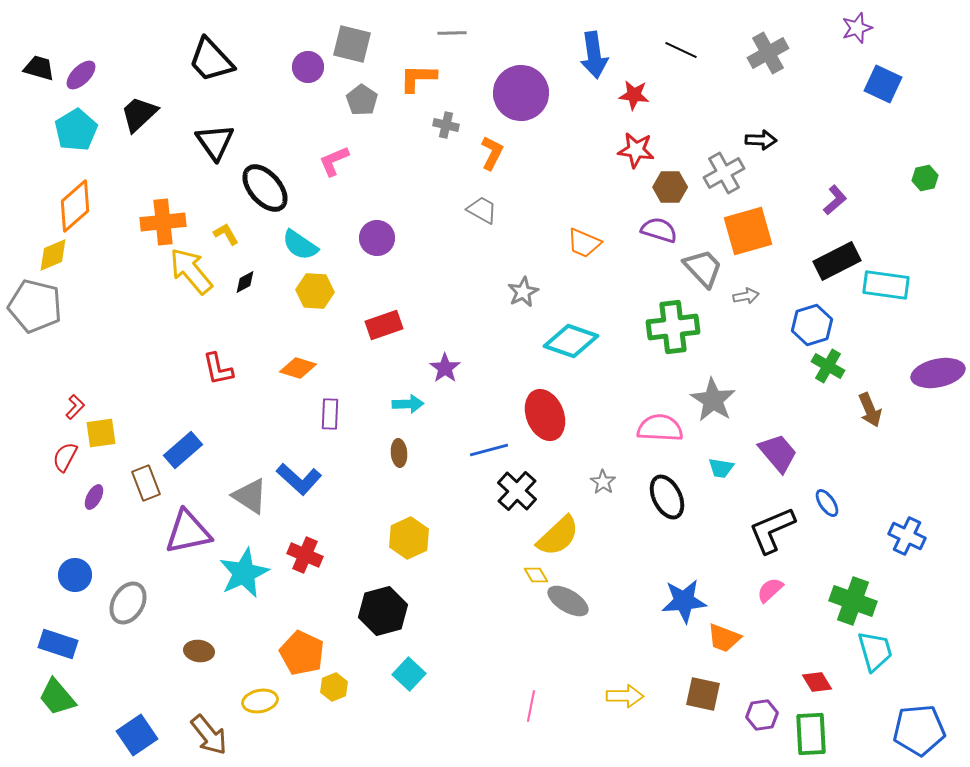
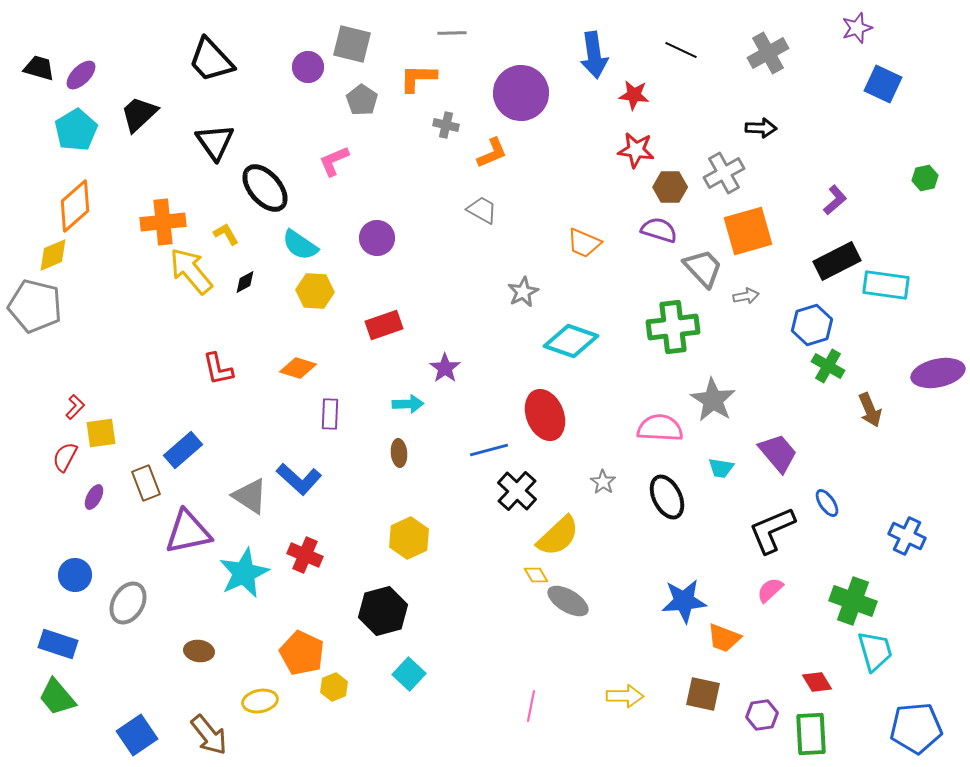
black arrow at (761, 140): moved 12 px up
orange L-shape at (492, 153): rotated 40 degrees clockwise
blue pentagon at (919, 730): moved 3 px left, 2 px up
